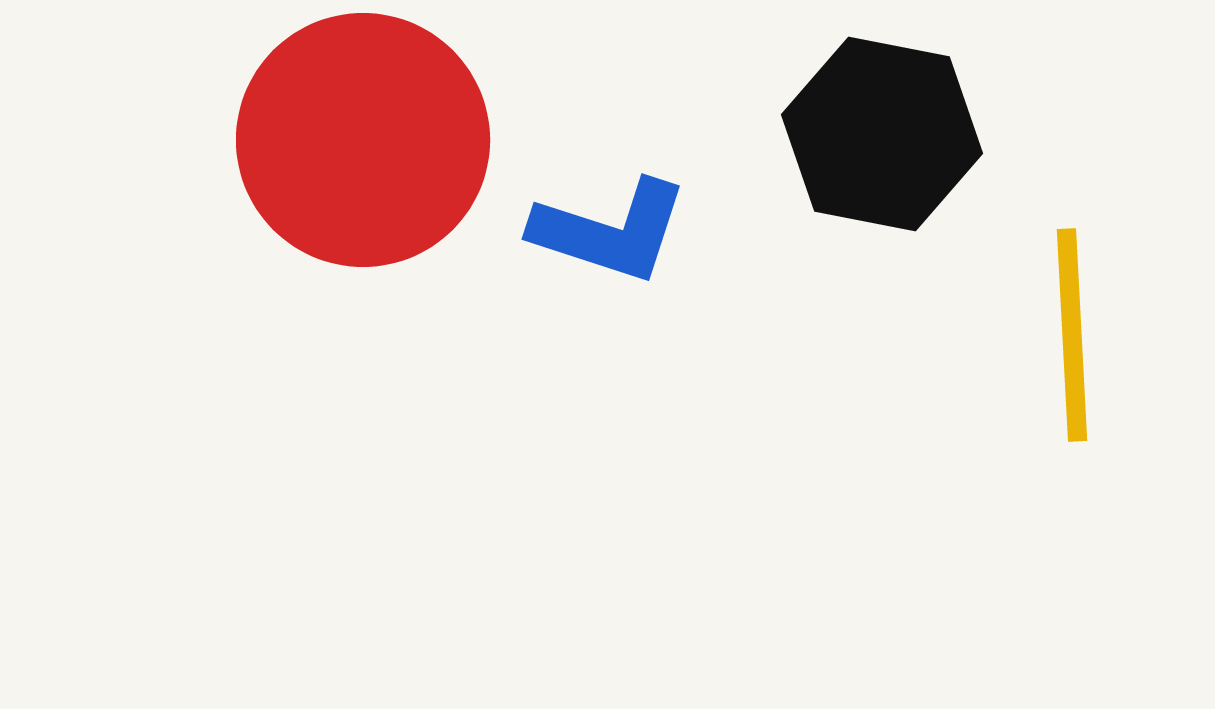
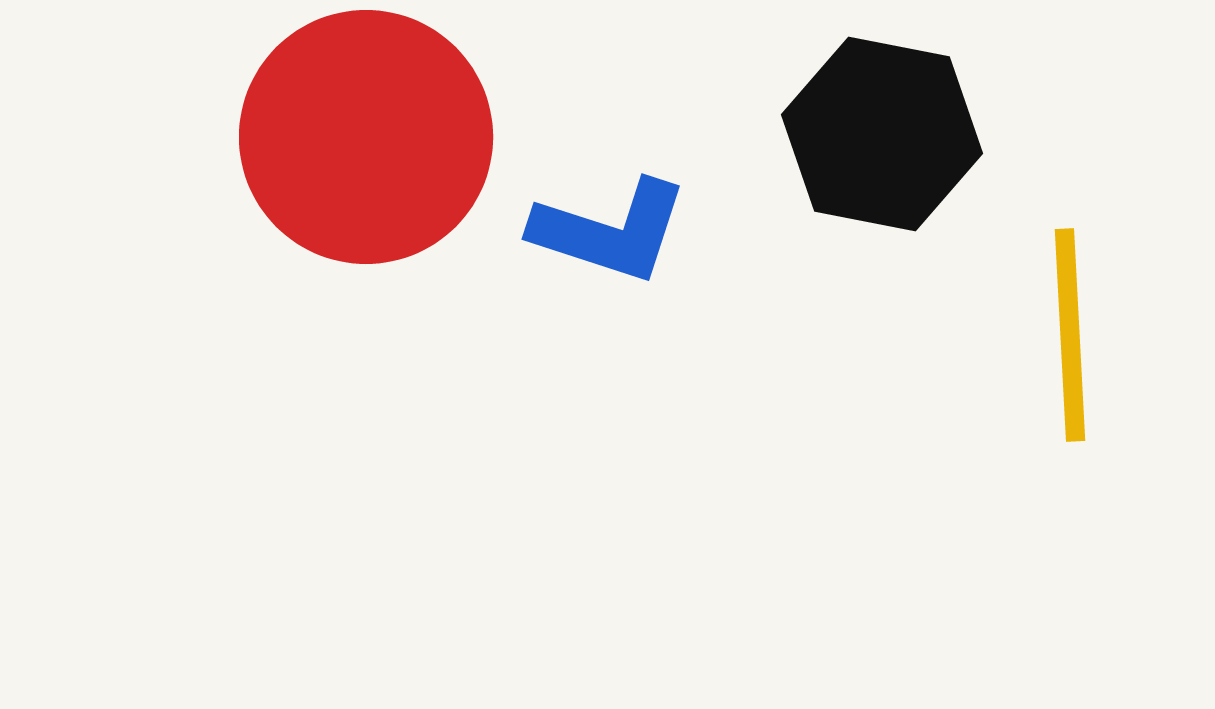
red circle: moved 3 px right, 3 px up
yellow line: moved 2 px left
